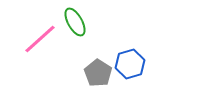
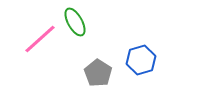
blue hexagon: moved 11 px right, 4 px up
